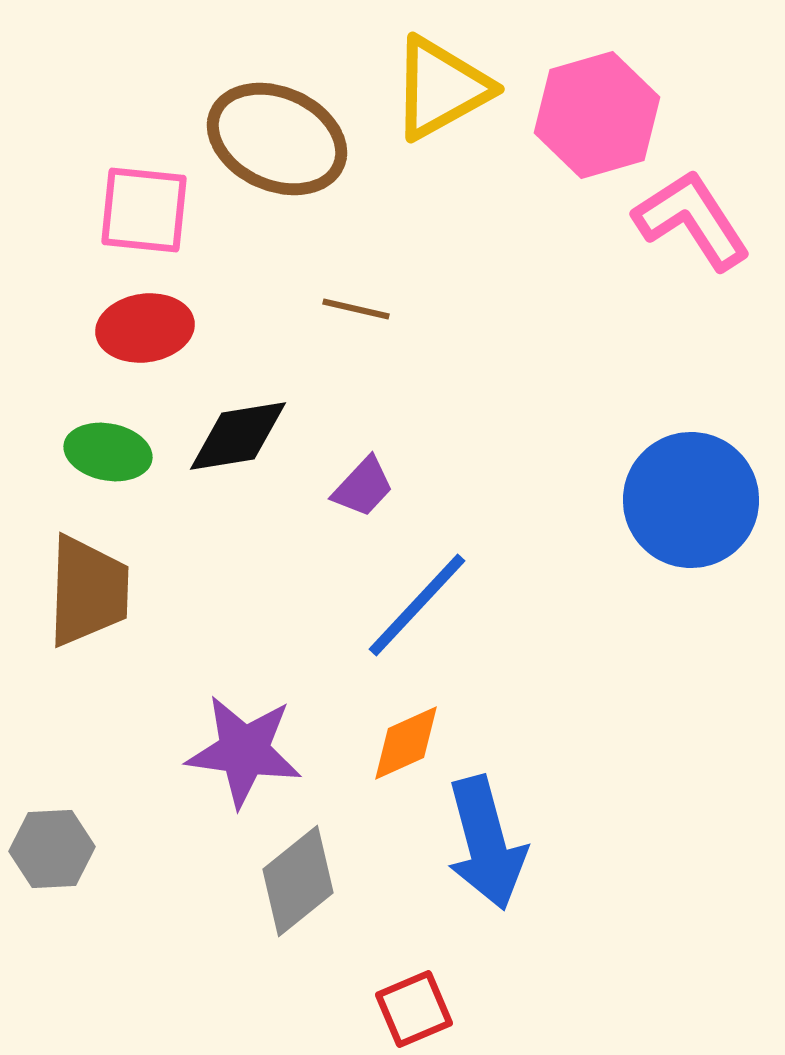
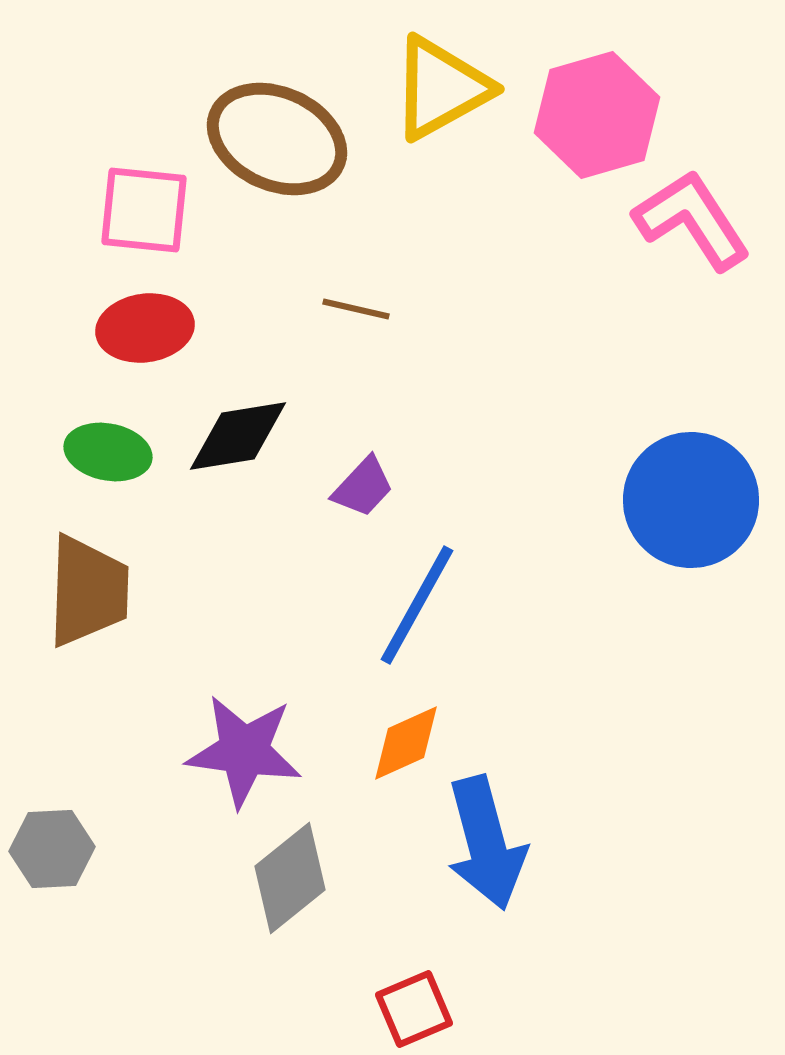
blue line: rotated 14 degrees counterclockwise
gray diamond: moved 8 px left, 3 px up
